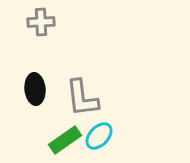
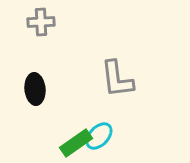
gray L-shape: moved 35 px right, 19 px up
green rectangle: moved 11 px right, 3 px down
